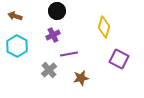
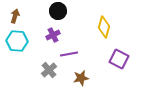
black circle: moved 1 px right
brown arrow: rotated 88 degrees clockwise
cyan hexagon: moved 5 px up; rotated 25 degrees counterclockwise
